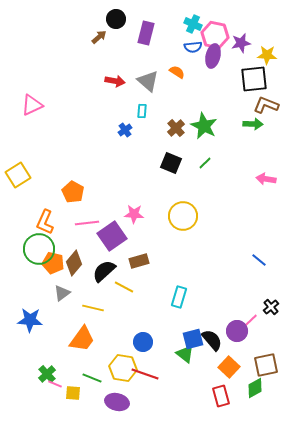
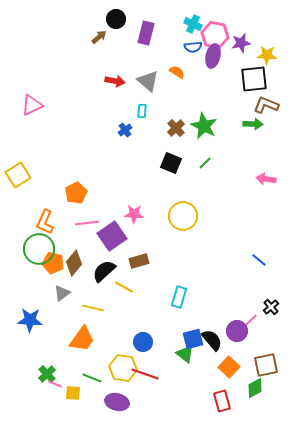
orange pentagon at (73, 192): moved 3 px right, 1 px down; rotated 15 degrees clockwise
red rectangle at (221, 396): moved 1 px right, 5 px down
